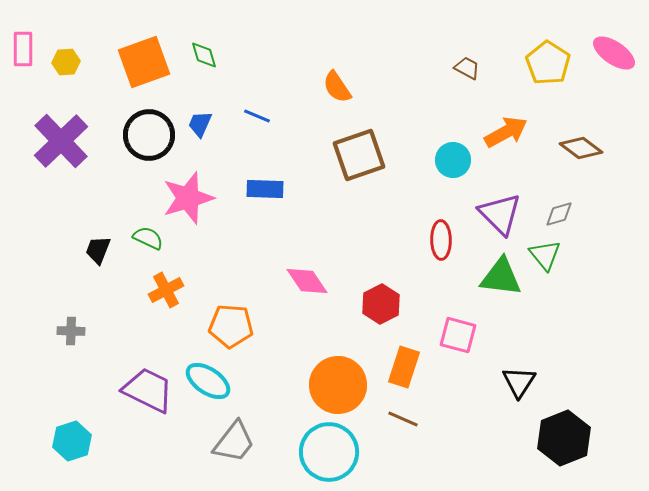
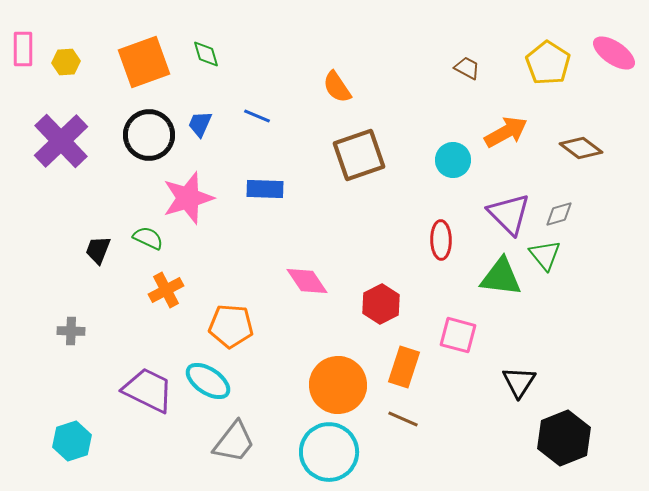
green diamond at (204, 55): moved 2 px right, 1 px up
purple triangle at (500, 214): moved 9 px right
